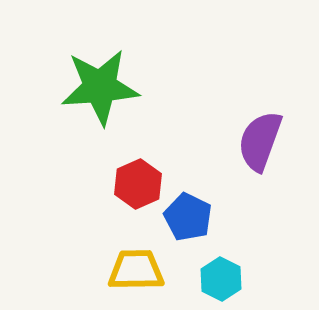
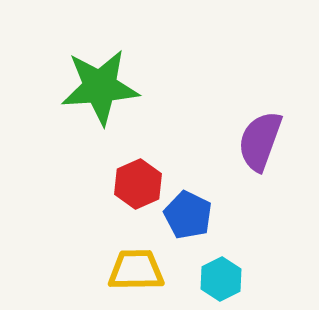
blue pentagon: moved 2 px up
cyan hexagon: rotated 6 degrees clockwise
